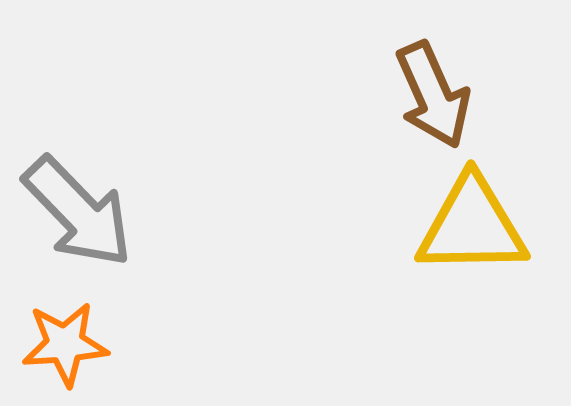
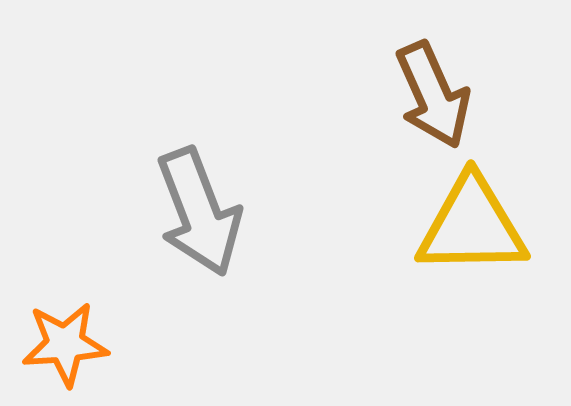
gray arrow: moved 121 px right; rotated 23 degrees clockwise
